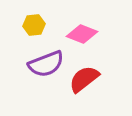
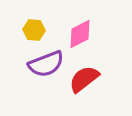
yellow hexagon: moved 5 px down; rotated 10 degrees clockwise
pink diamond: moved 2 px left; rotated 48 degrees counterclockwise
